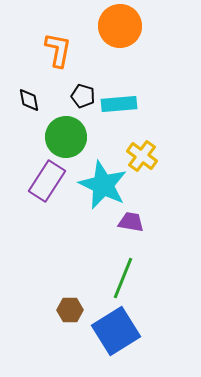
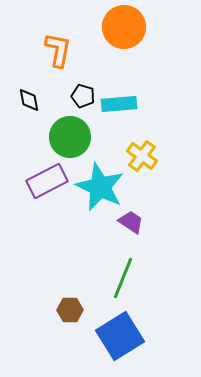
orange circle: moved 4 px right, 1 px down
green circle: moved 4 px right
purple rectangle: rotated 30 degrees clockwise
cyan star: moved 3 px left, 2 px down
purple trapezoid: rotated 24 degrees clockwise
blue square: moved 4 px right, 5 px down
